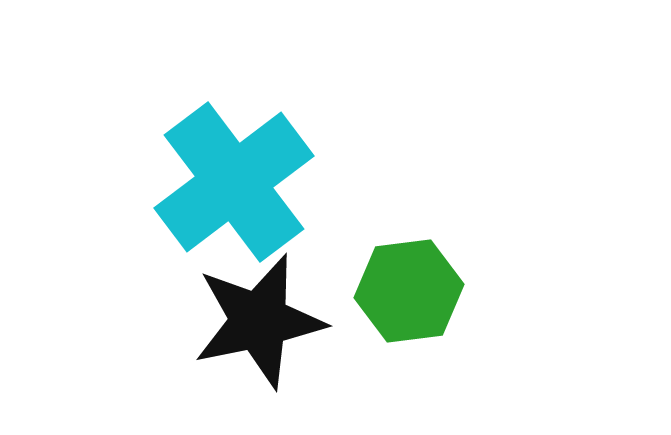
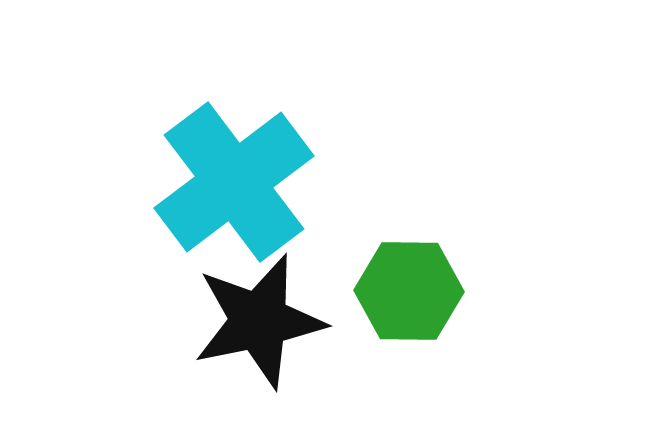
green hexagon: rotated 8 degrees clockwise
